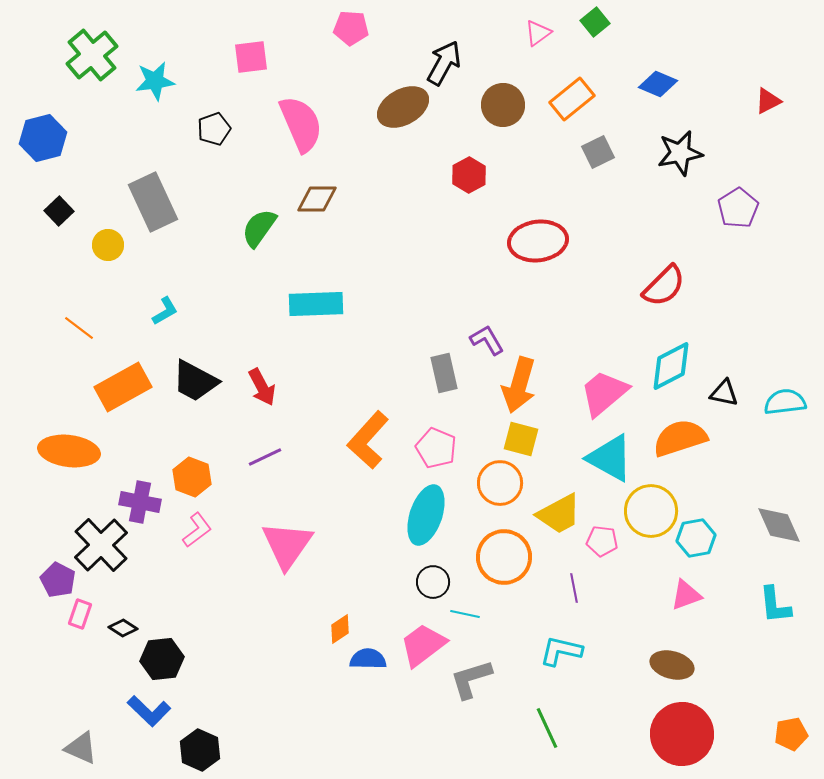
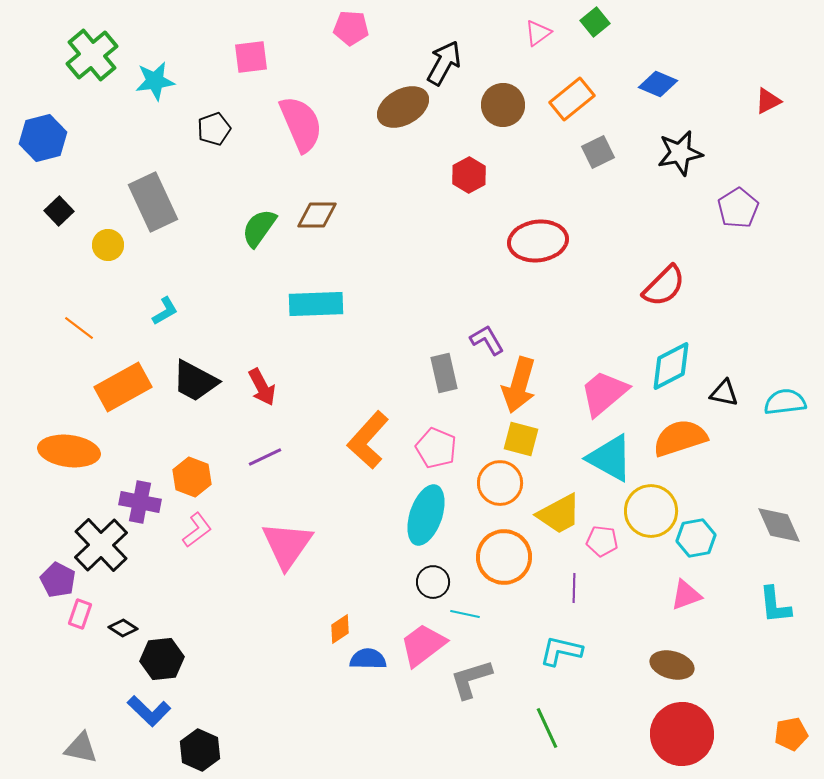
brown diamond at (317, 199): moved 16 px down
purple line at (574, 588): rotated 12 degrees clockwise
gray triangle at (81, 748): rotated 12 degrees counterclockwise
